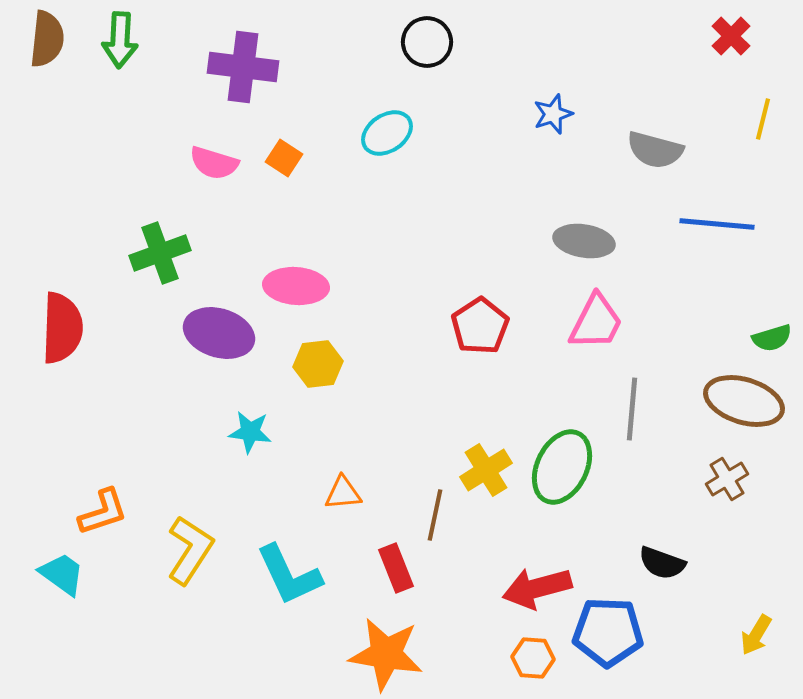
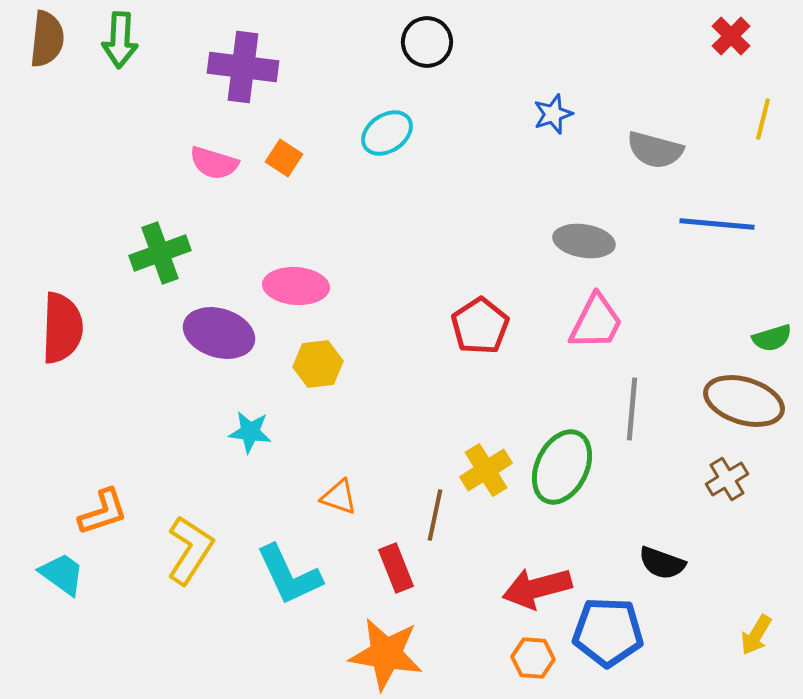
orange triangle: moved 4 px left, 4 px down; rotated 24 degrees clockwise
